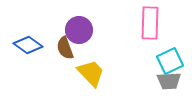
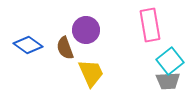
pink rectangle: moved 2 px down; rotated 12 degrees counterclockwise
purple circle: moved 7 px right
cyan square: rotated 12 degrees counterclockwise
yellow trapezoid: rotated 20 degrees clockwise
gray trapezoid: moved 1 px left
